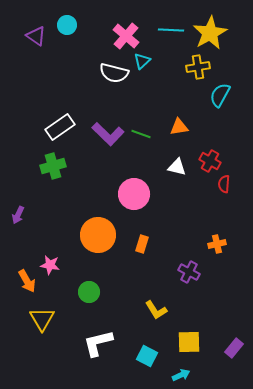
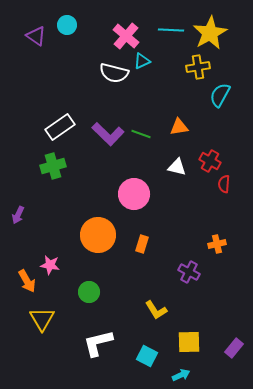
cyan triangle: rotated 18 degrees clockwise
